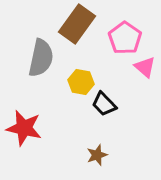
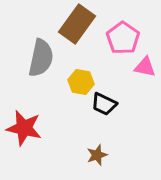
pink pentagon: moved 2 px left
pink triangle: rotated 30 degrees counterclockwise
black trapezoid: rotated 20 degrees counterclockwise
